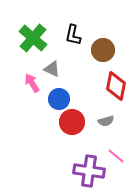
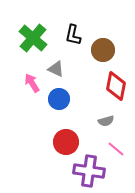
gray triangle: moved 4 px right
red circle: moved 6 px left, 20 px down
pink line: moved 7 px up
